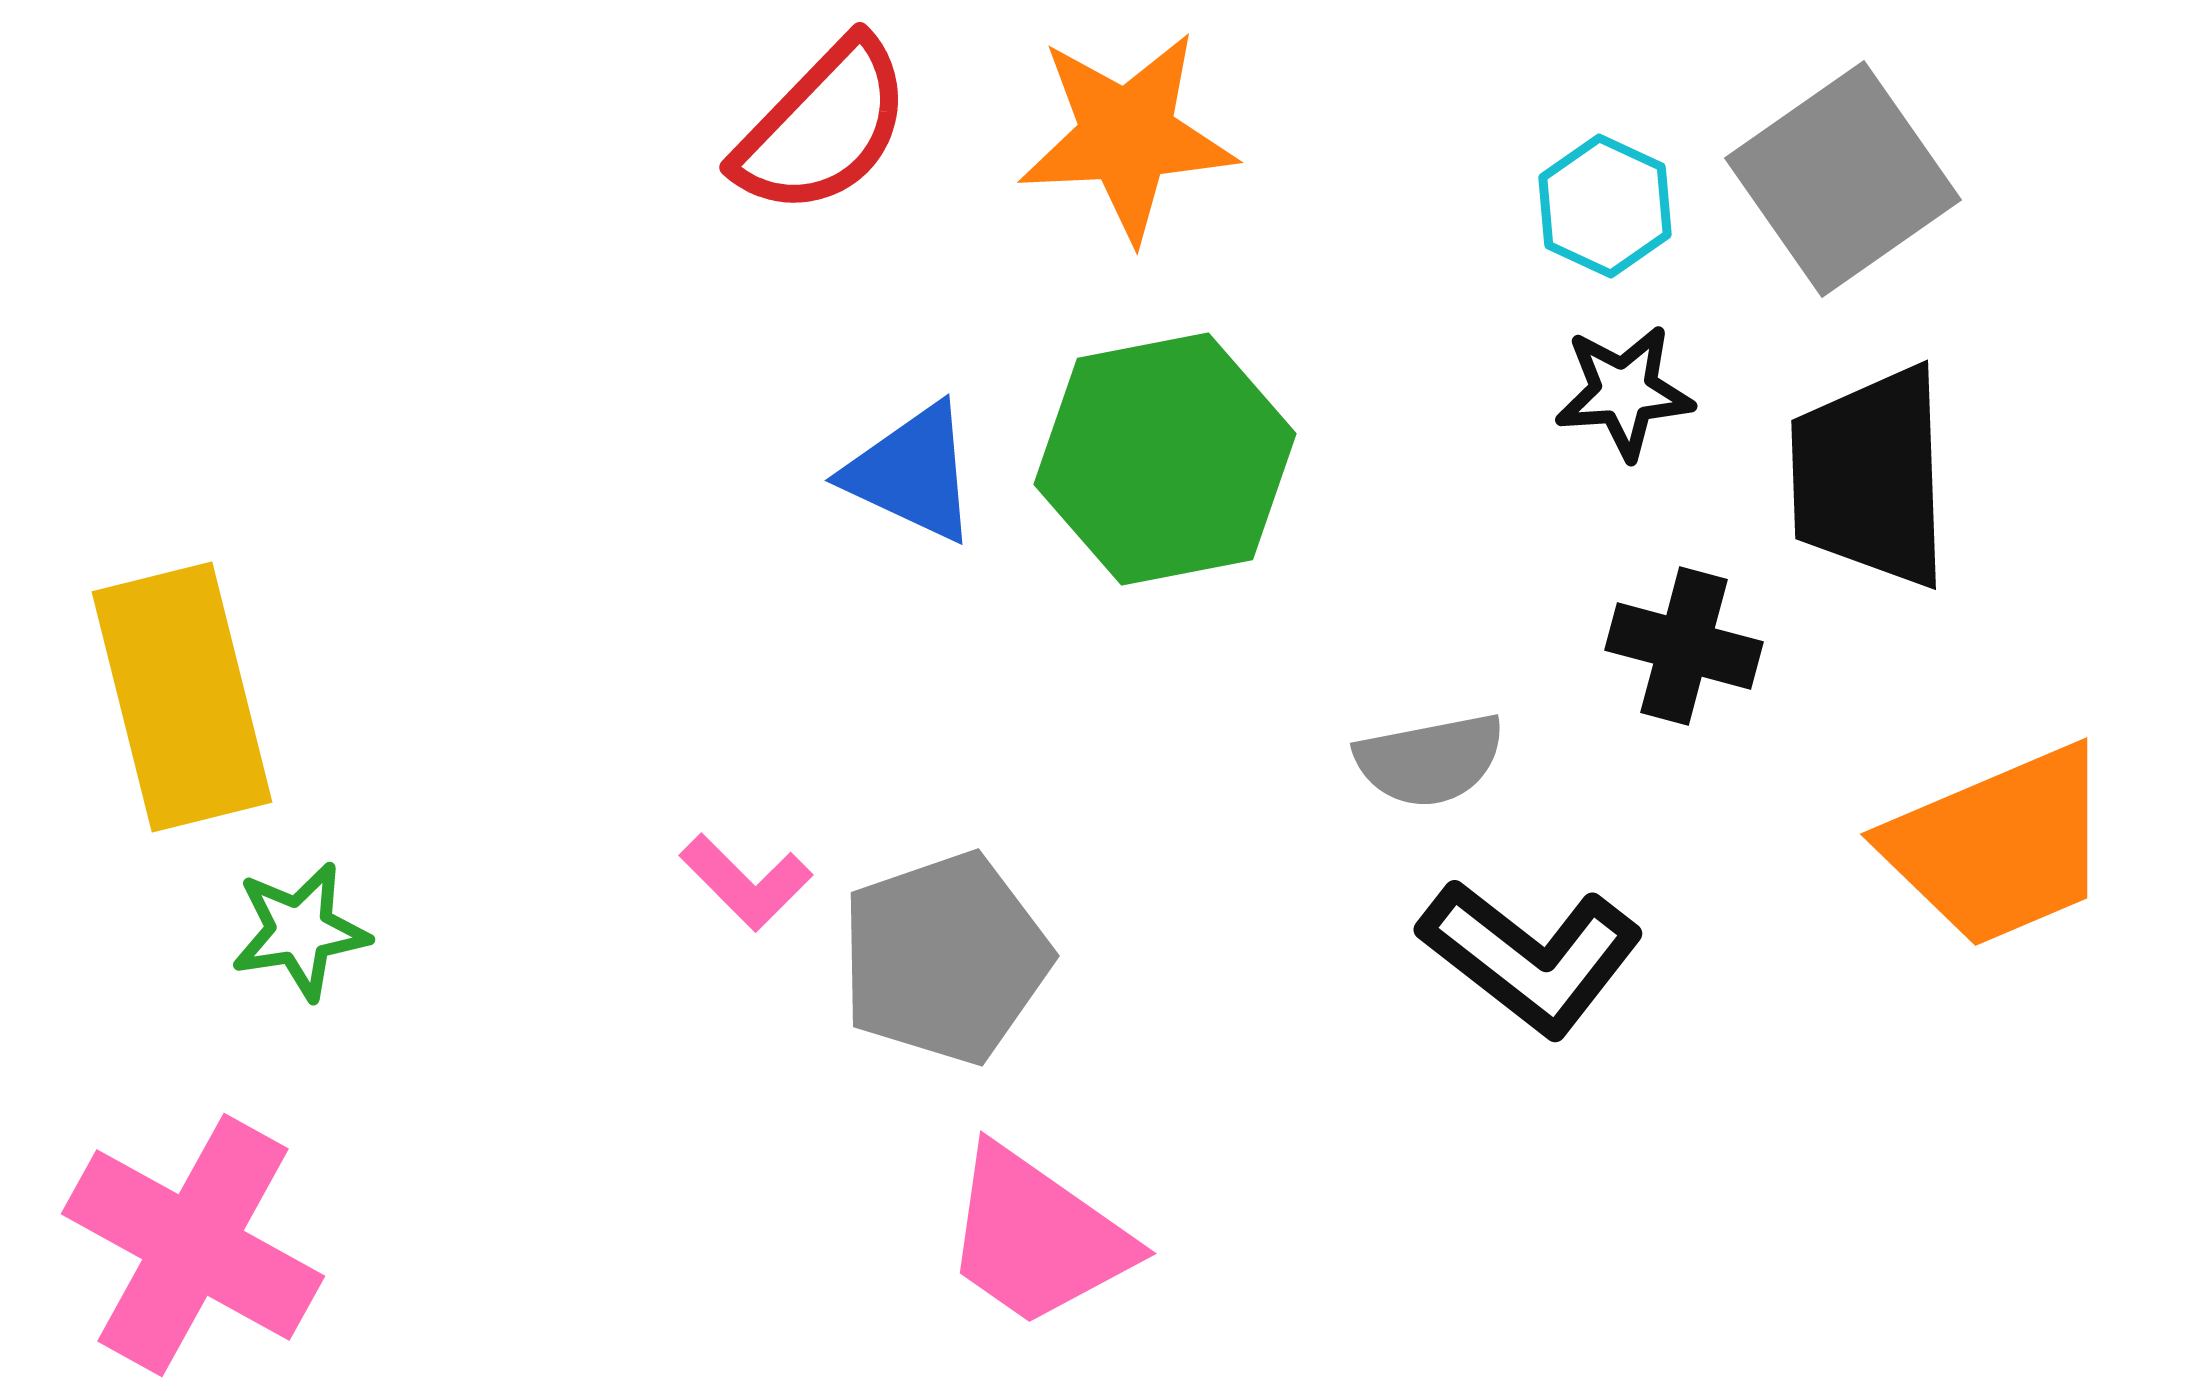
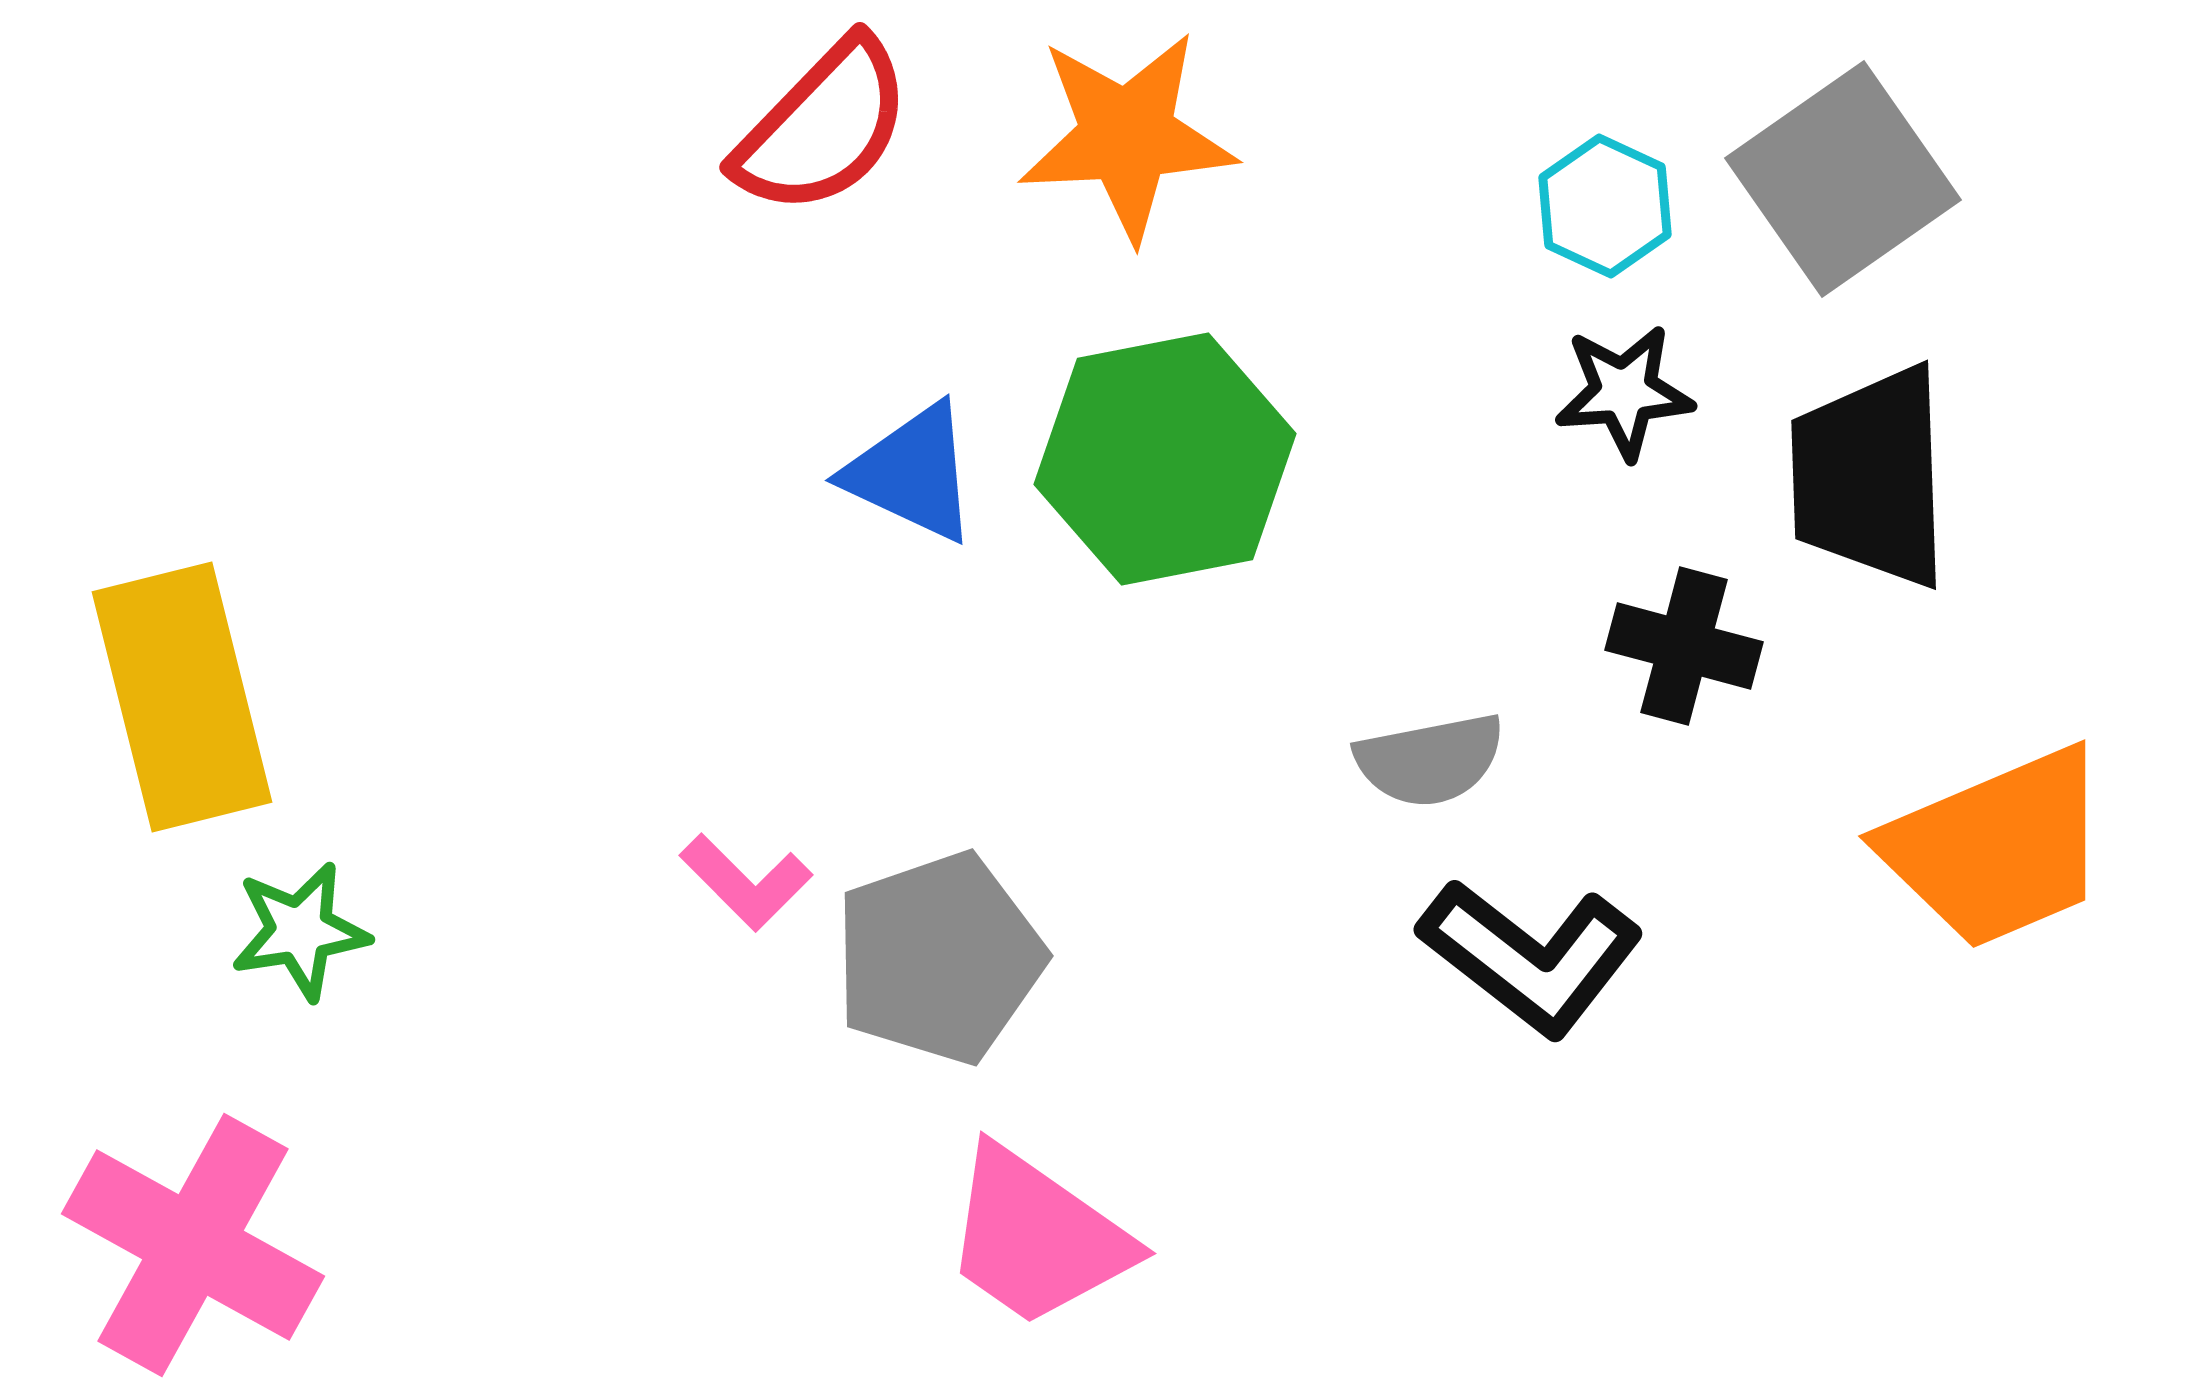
orange trapezoid: moved 2 px left, 2 px down
gray pentagon: moved 6 px left
